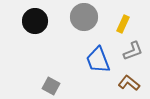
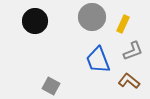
gray circle: moved 8 px right
brown L-shape: moved 2 px up
